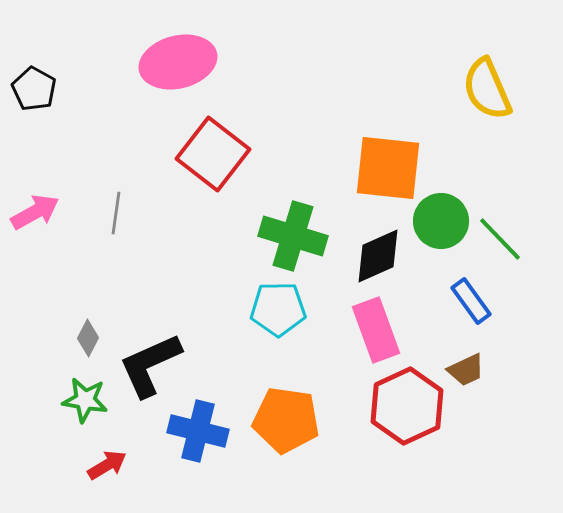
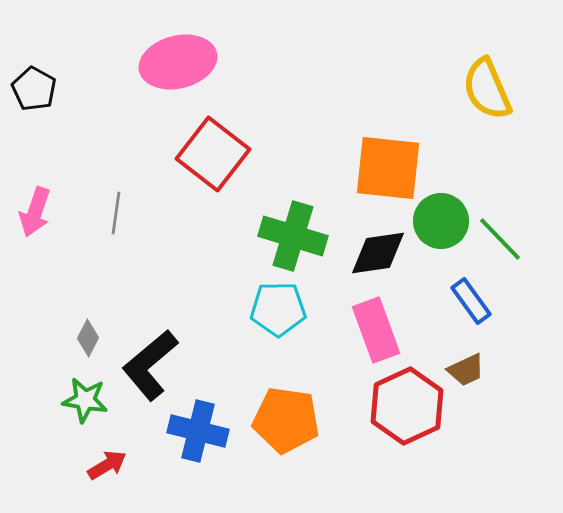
pink arrow: rotated 138 degrees clockwise
black diamond: moved 3 px up; rotated 16 degrees clockwise
black L-shape: rotated 16 degrees counterclockwise
